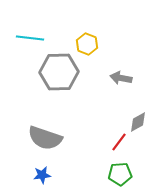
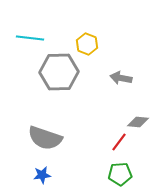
gray diamond: rotated 35 degrees clockwise
